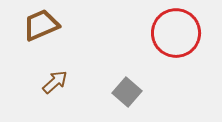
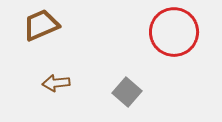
red circle: moved 2 px left, 1 px up
brown arrow: moved 1 px right, 1 px down; rotated 144 degrees counterclockwise
